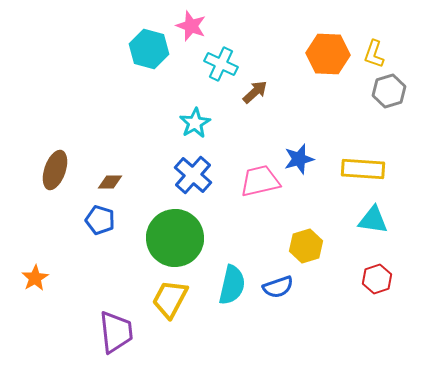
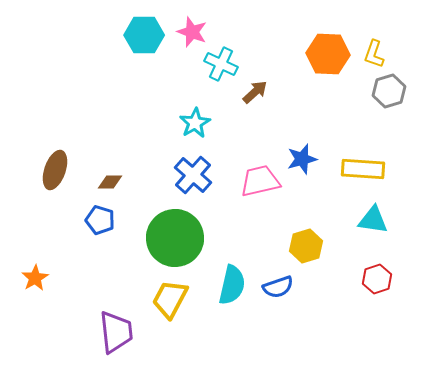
pink star: moved 1 px right, 6 px down
cyan hexagon: moved 5 px left, 14 px up; rotated 15 degrees counterclockwise
blue star: moved 3 px right
